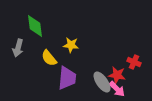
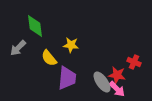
gray arrow: rotated 30 degrees clockwise
